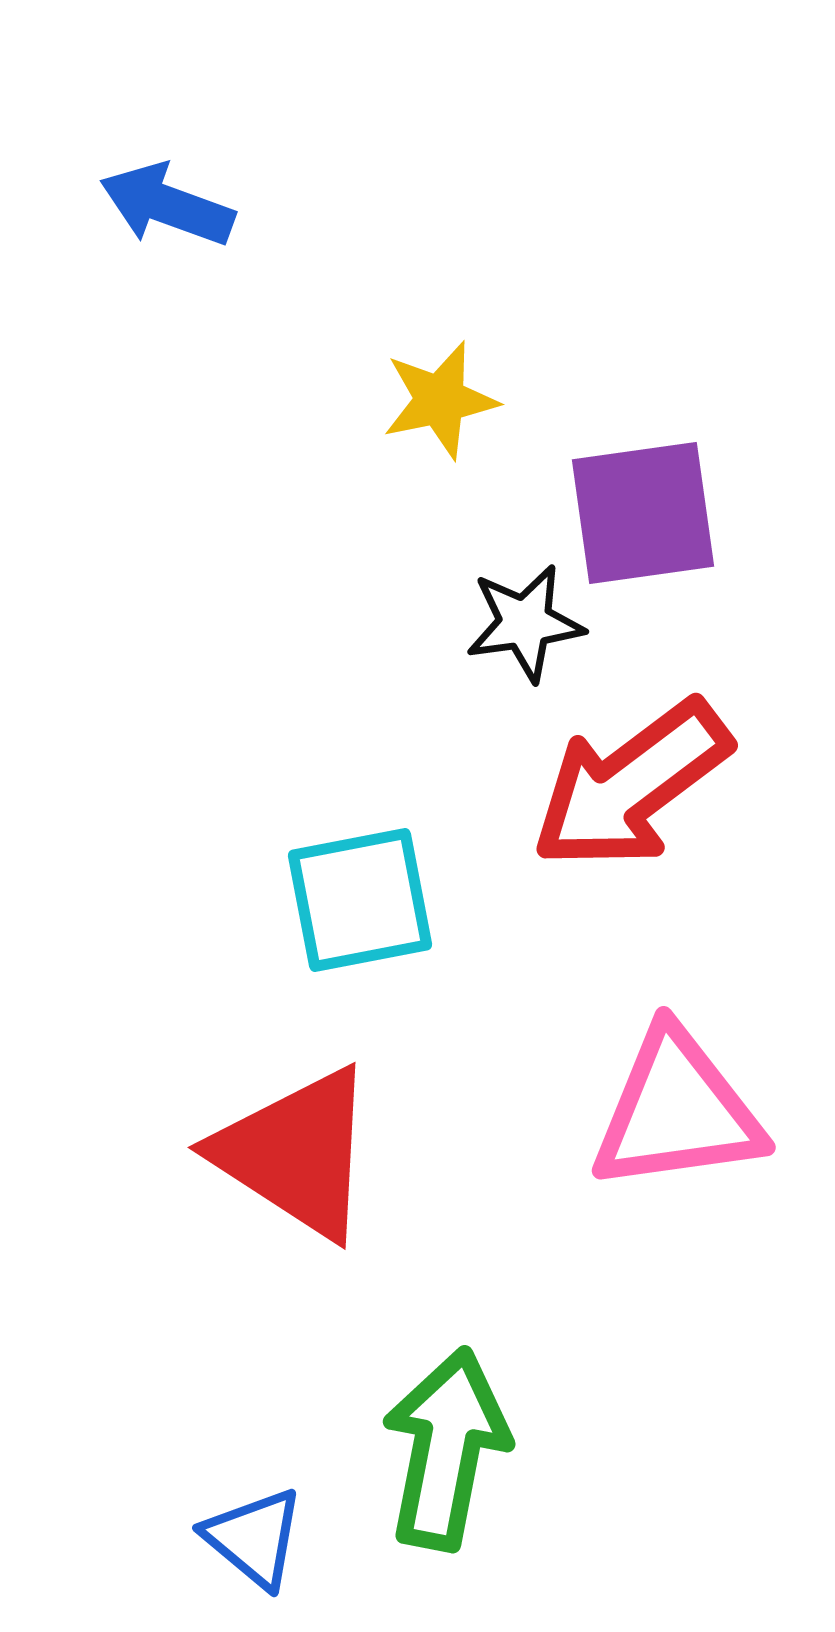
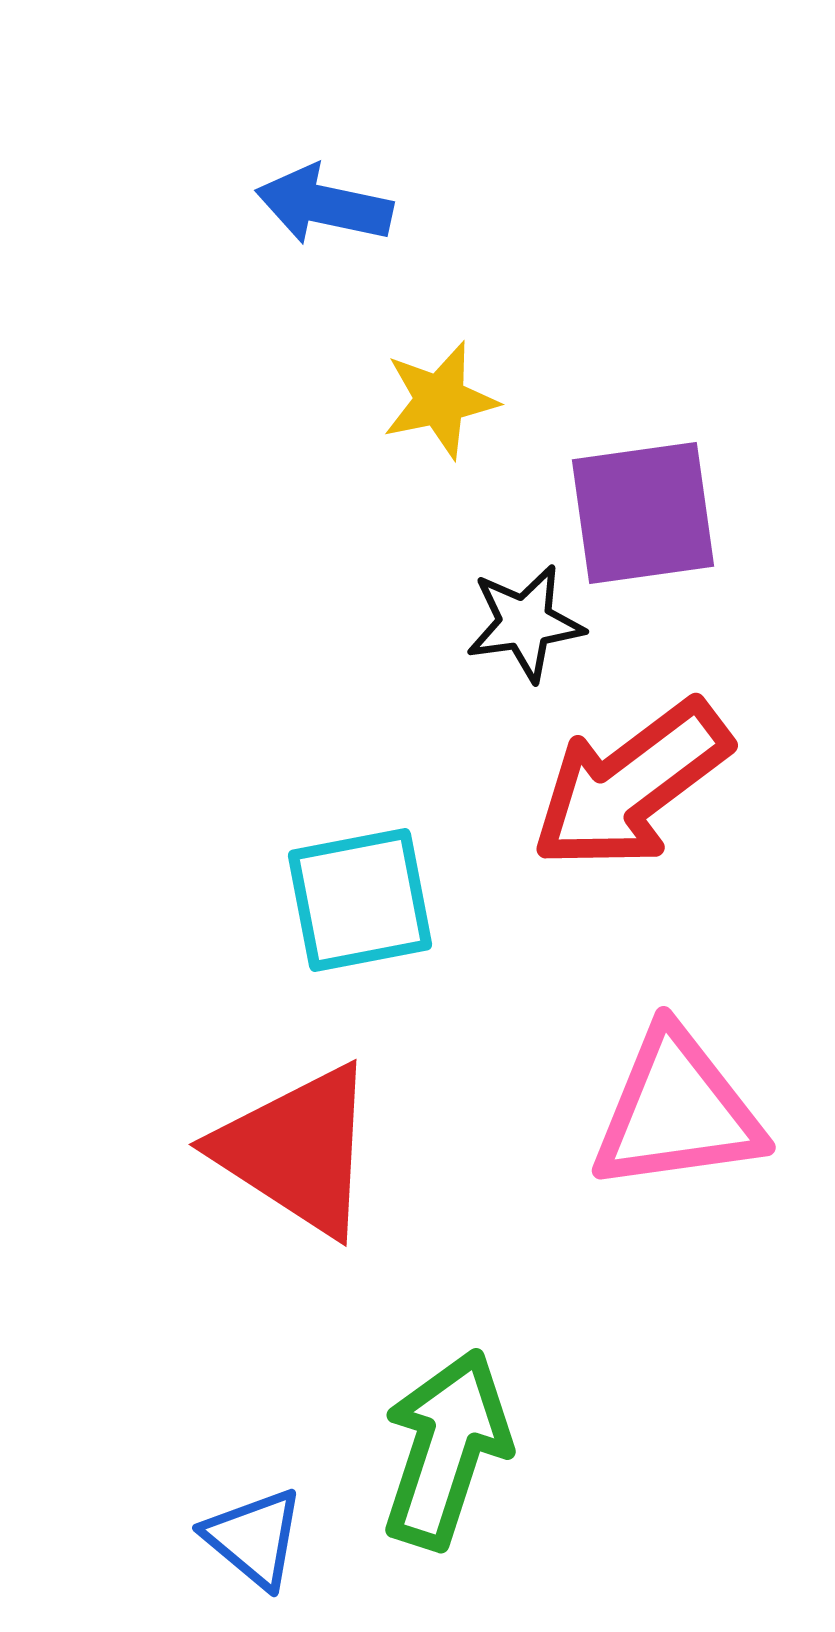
blue arrow: moved 157 px right; rotated 8 degrees counterclockwise
red triangle: moved 1 px right, 3 px up
green arrow: rotated 7 degrees clockwise
